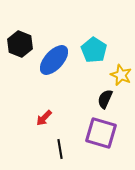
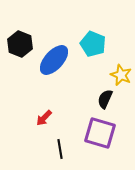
cyan pentagon: moved 1 px left, 6 px up; rotated 10 degrees counterclockwise
purple square: moved 1 px left
